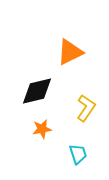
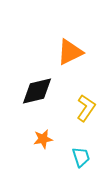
orange star: moved 1 px right, 10 px down
cyan trapezoid: moved 3 px right, 3 px down
